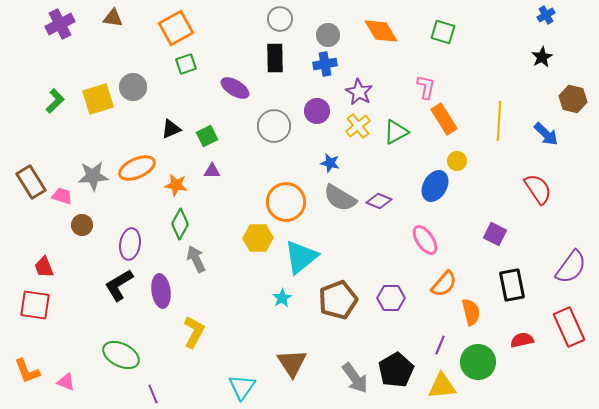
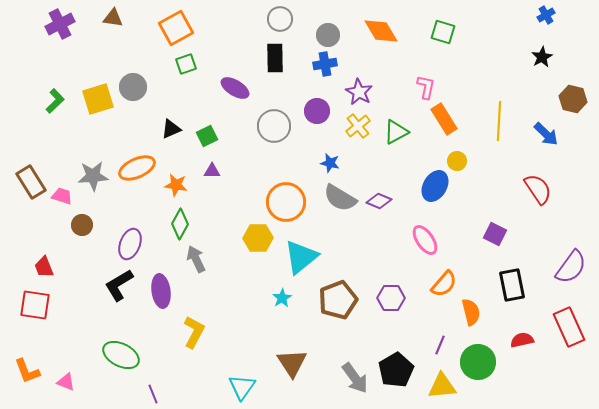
purple ellipse at (130, 244): rotated 12 degrees clockwise
